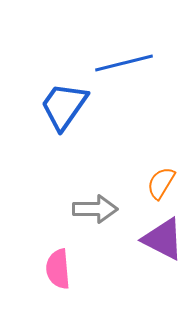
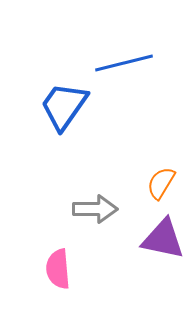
purple triangle: rotated 15 degrees counterclockwise
